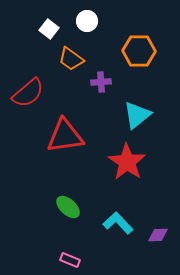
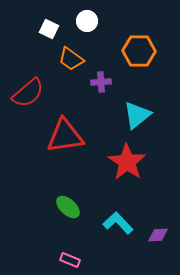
white square: rotated 12 degrees counterclockwise
